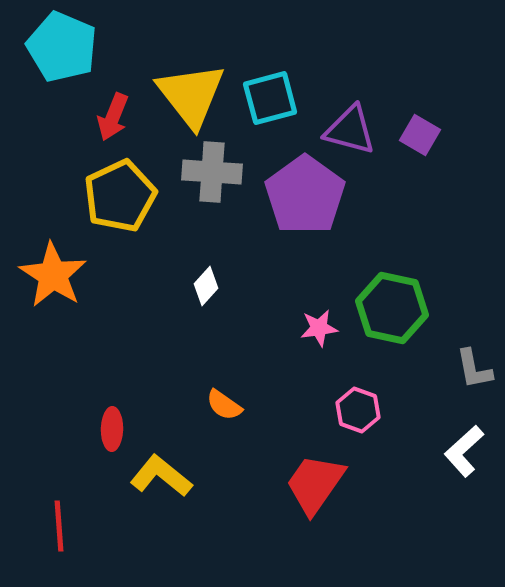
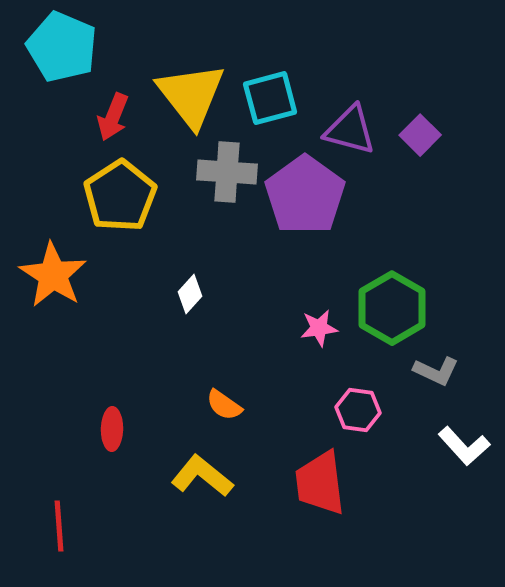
purple square: rotated 15 degrees clockwise
gray cross: moved 15 px right
yellow pentagon: rotated 8 degrees counterclockwise
white diamond: moved 16 px left, 8 px down
green hexagon: rotated 18 degrees clockwise
gray L-shape: moved 38 px left, 2 px down; rotated 54 degrees counterclockwise
pink hexagon: rotated 12 degrees counterclockwise
white L-shape: moved 5 px up; rotated 90 degrees counterclockwise
yellow L-shape: moved 41 px right
red trapezoid: moved 5 px right, 1 px up; rotated 42 degrees counterclockwise
